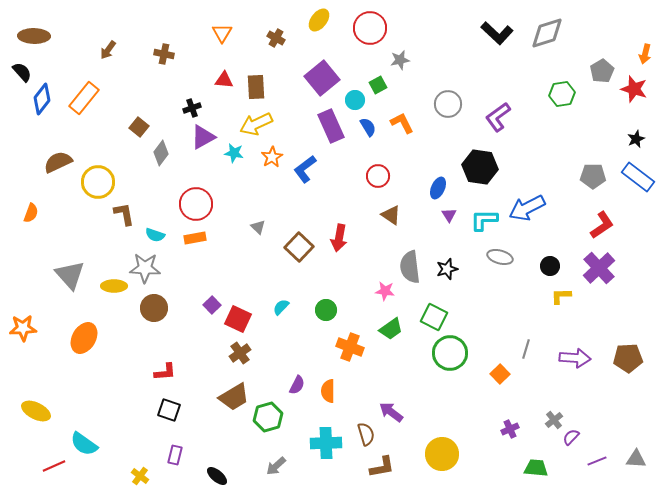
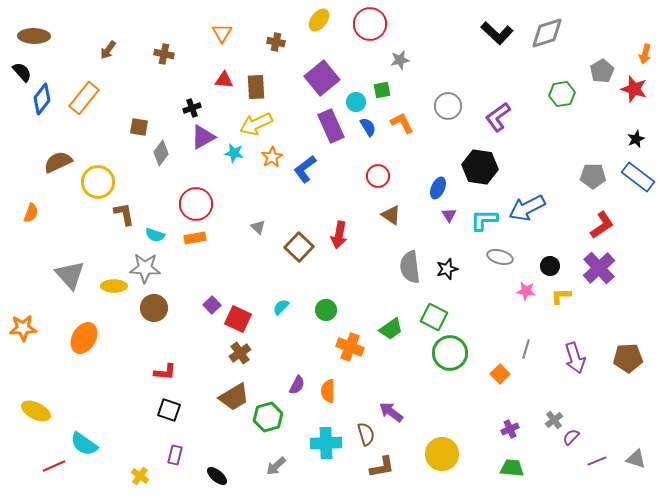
red circle at (370, 28): moved 4 px up
brown cross at (276, 38): moved 4 px down; rotated 18 degrees counterclockwise
green square at (378, 85): moved 4 px right, 5 px down; rotated 18 degrees clockwise
cyan circle at (355, 100): moved 1 px right, 2 px down
gray circle at (448, 104): moved 2 px down
brown square at (139, 127): rotated 30 degrees counterclockwise
red arrow at (339, 238): moved 3 px up
pink star at (385, 291): moved 141 px right
purple arrow at (575, 358): rotated 68 degrees clockwise
red L-shape at (165, 372): rotated 10 degrees clockwise
gray triangle at (636, 459): rotated 15 degrees clockwise
green trapezoid at (536, 468): moved 24 px left
